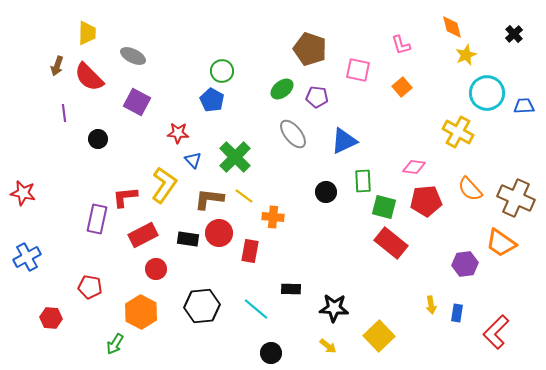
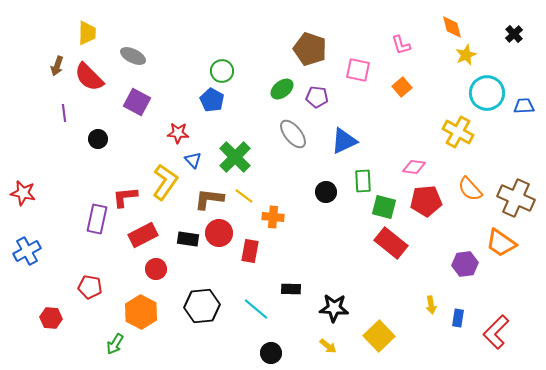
yellow L-shape at (164, 185): moved 1 px right, 3 px up
blue cross at (27, 257): moved 6 px up
blue rectangle at (457, 313): moved 1 px right, 5 px down
